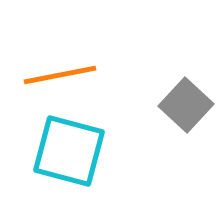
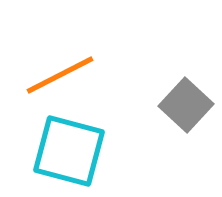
orange line: rotated 16 degrees counterclockwise
